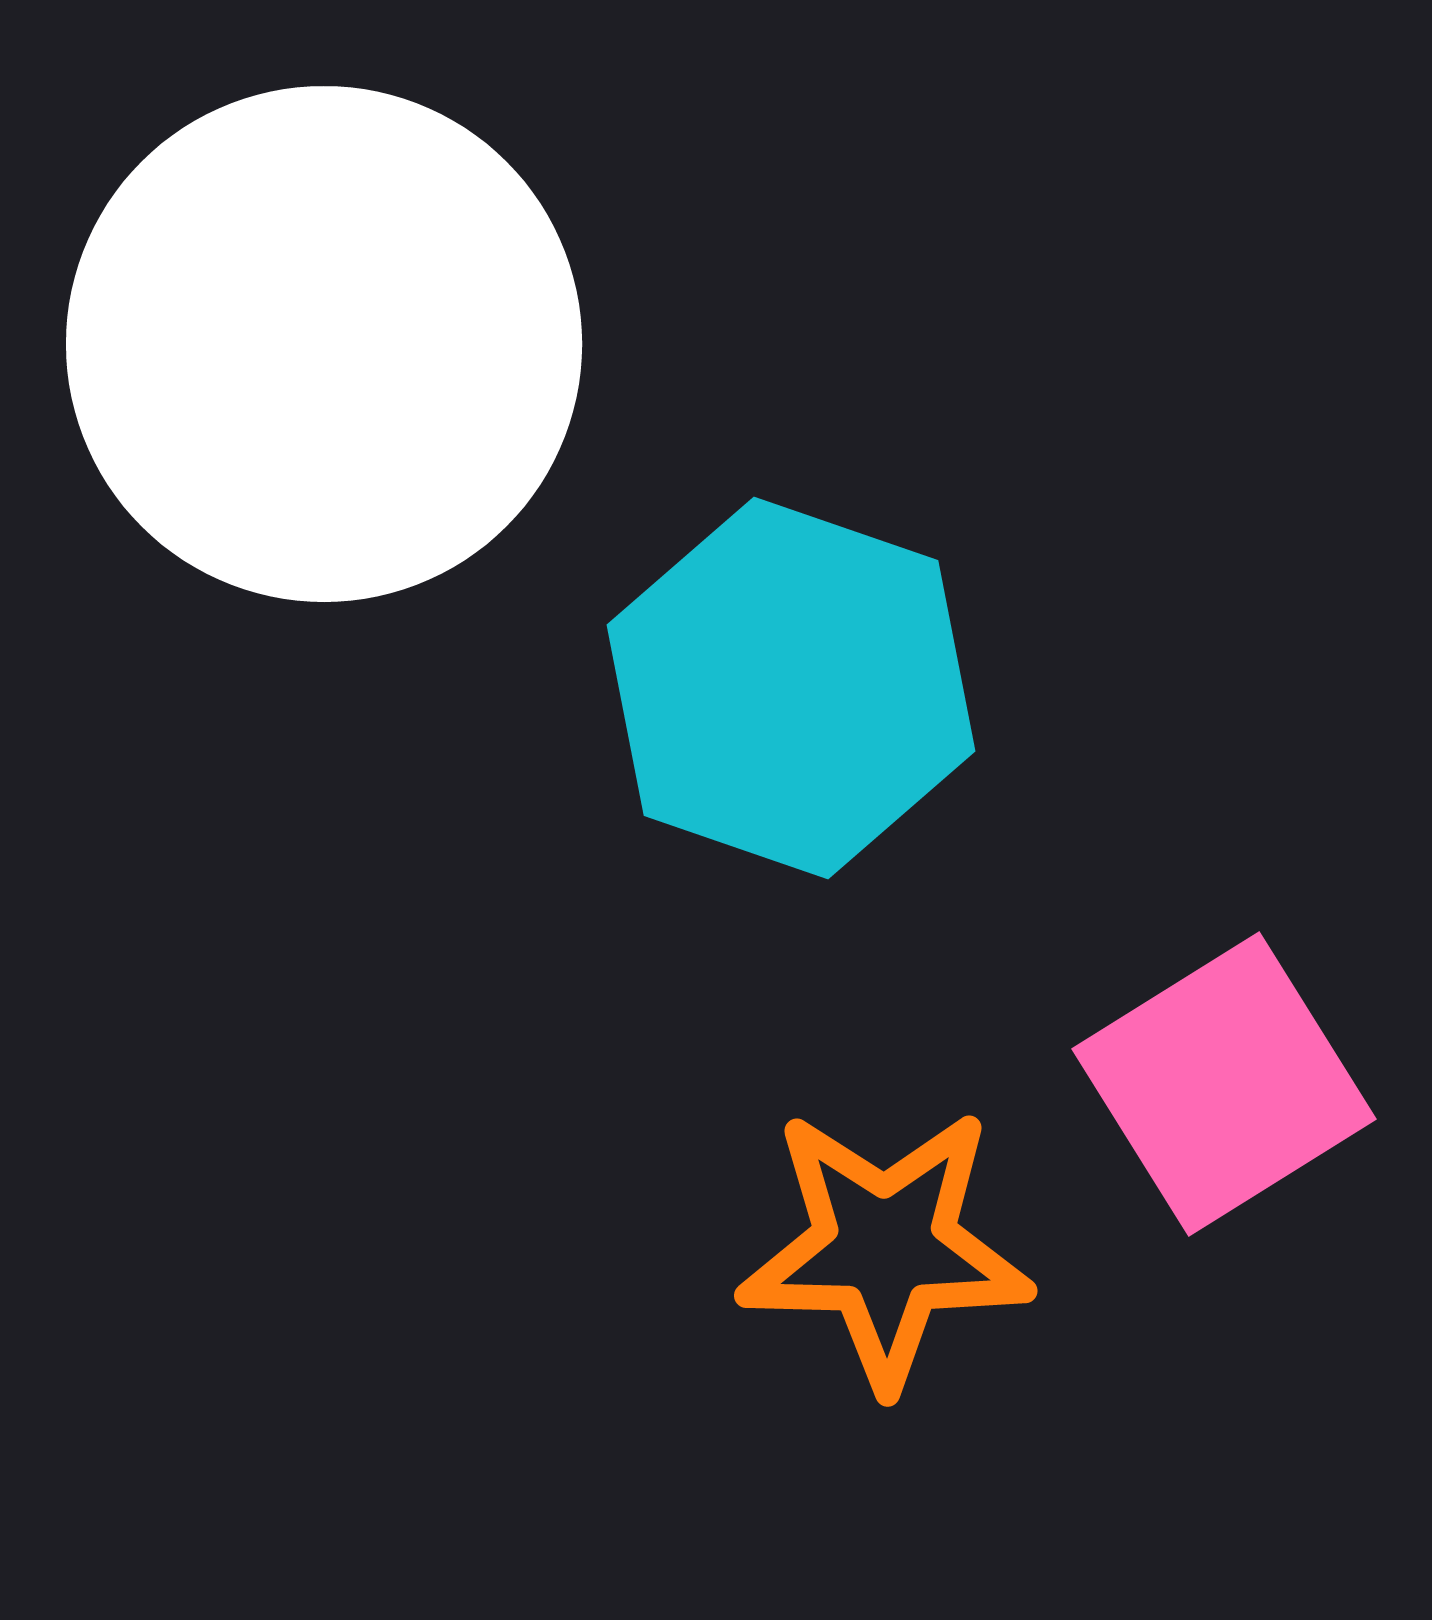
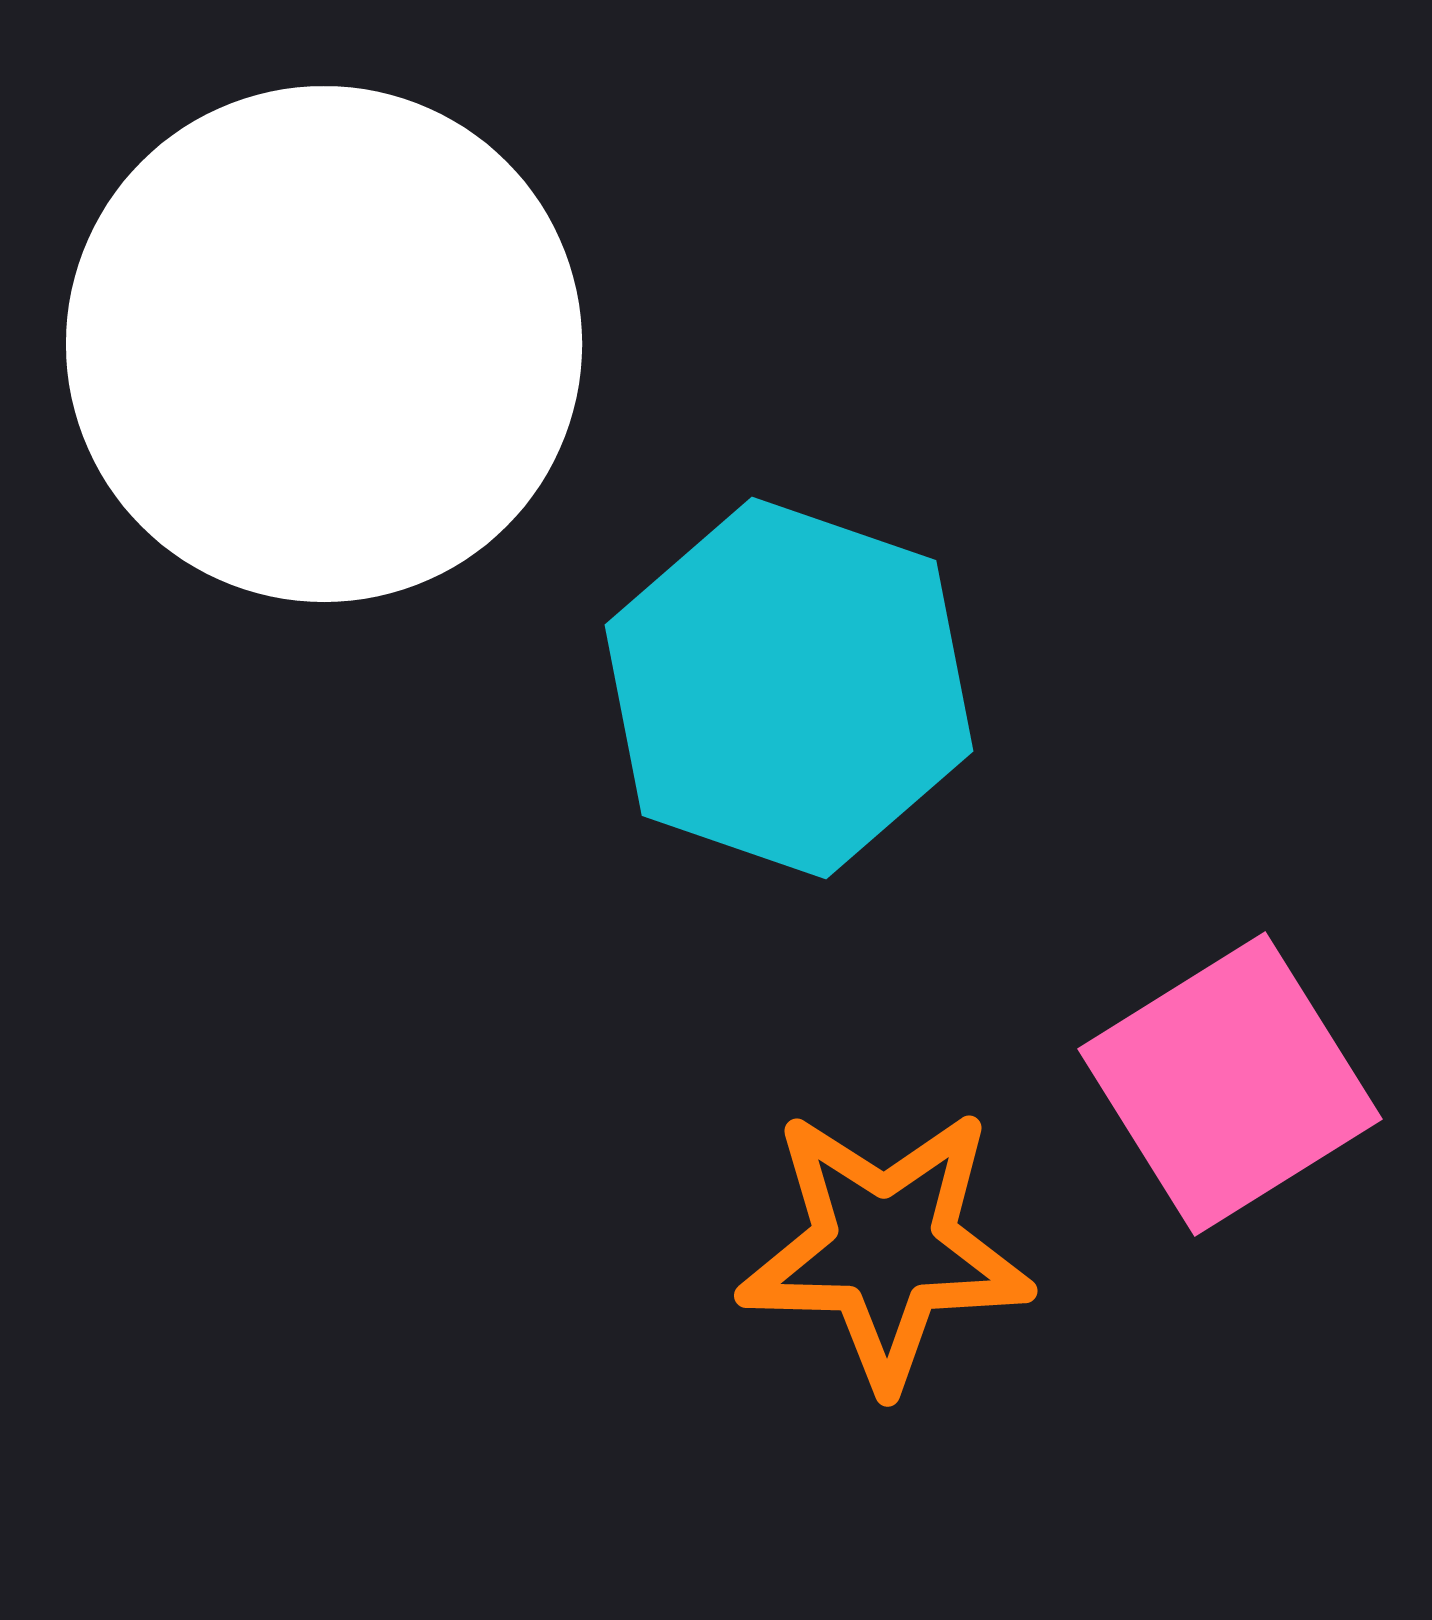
cyan hexagon: moved 2 px left
pink square: moved 6 px right
